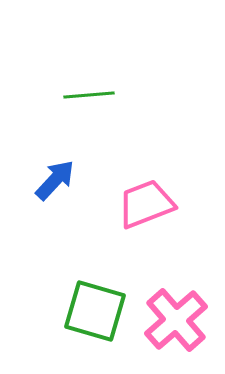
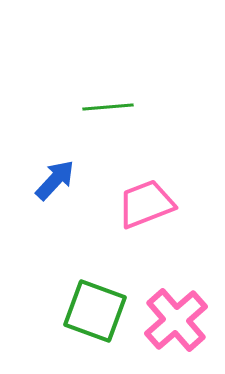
green line: moved 19 px right, 12 px down
green square: rotated 4 degrees clockwise
